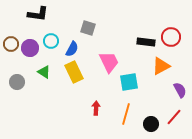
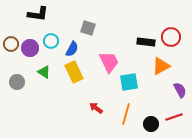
red arrow: rotated 56 degrees counterclockwise
red line: rotated 30 degrees clockwise
